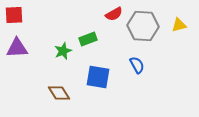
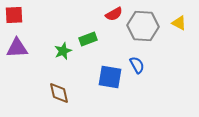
yellow triangle: moved 2 px up; rotated 42 degrees clockwise
blue square: moved 12 px right
brown diamond: rotated 20 degrees clockwise
